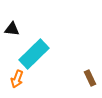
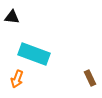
black triangle: moved 12 px up
cyan rectangle: rotated 64 degrees clockwise
